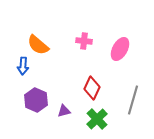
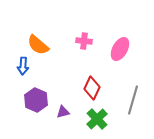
purple triangle: moved 1 px left, 1 px down
